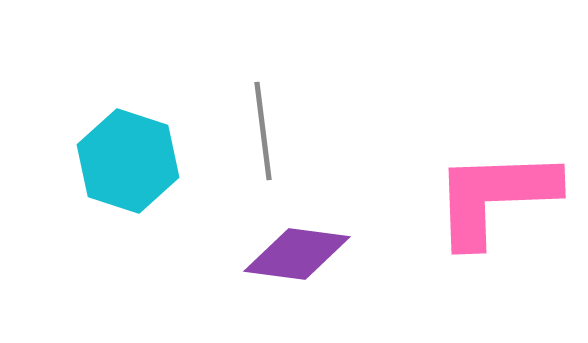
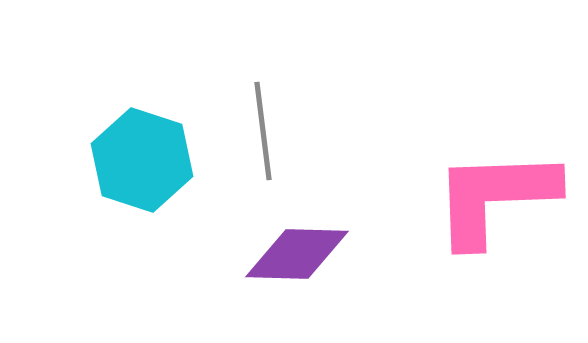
cyan hexagon: moved 14 px right, 1 px up
purple diamond: rotated 6 degrees counterclockwise
